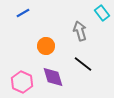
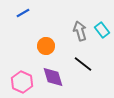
cyan rectangle: moved 17 px down
